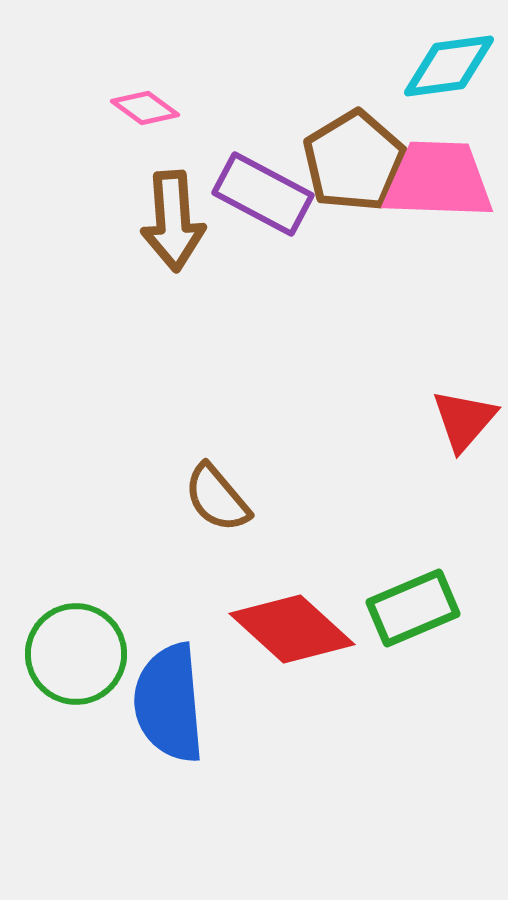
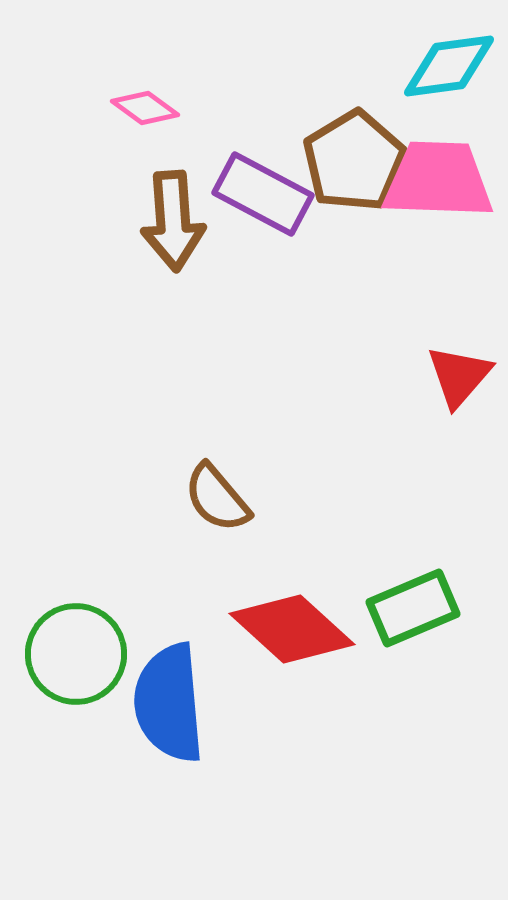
red triangle: moved 5 px left, 44 px up
